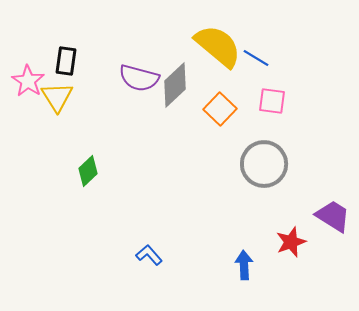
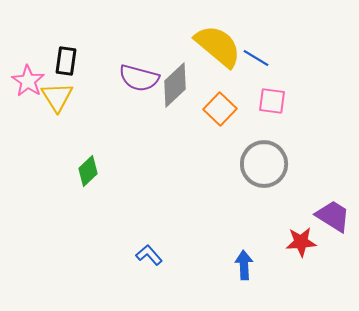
red star: moved 10 px right; rotated 16 degrees clockwise
